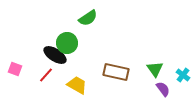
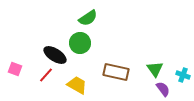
green circle: moved 13 px right
cyan cross: rotated 16 degrees counterclockwise
